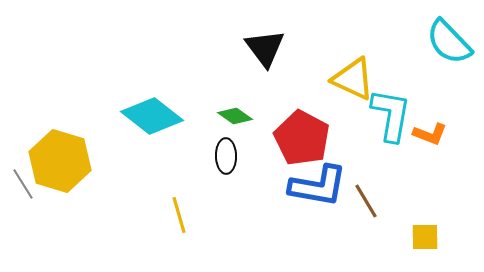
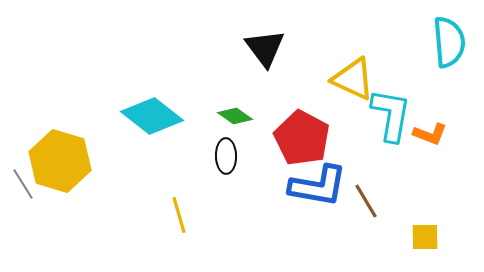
cyan semicircle: rotated 141 degrees counterclockwise
